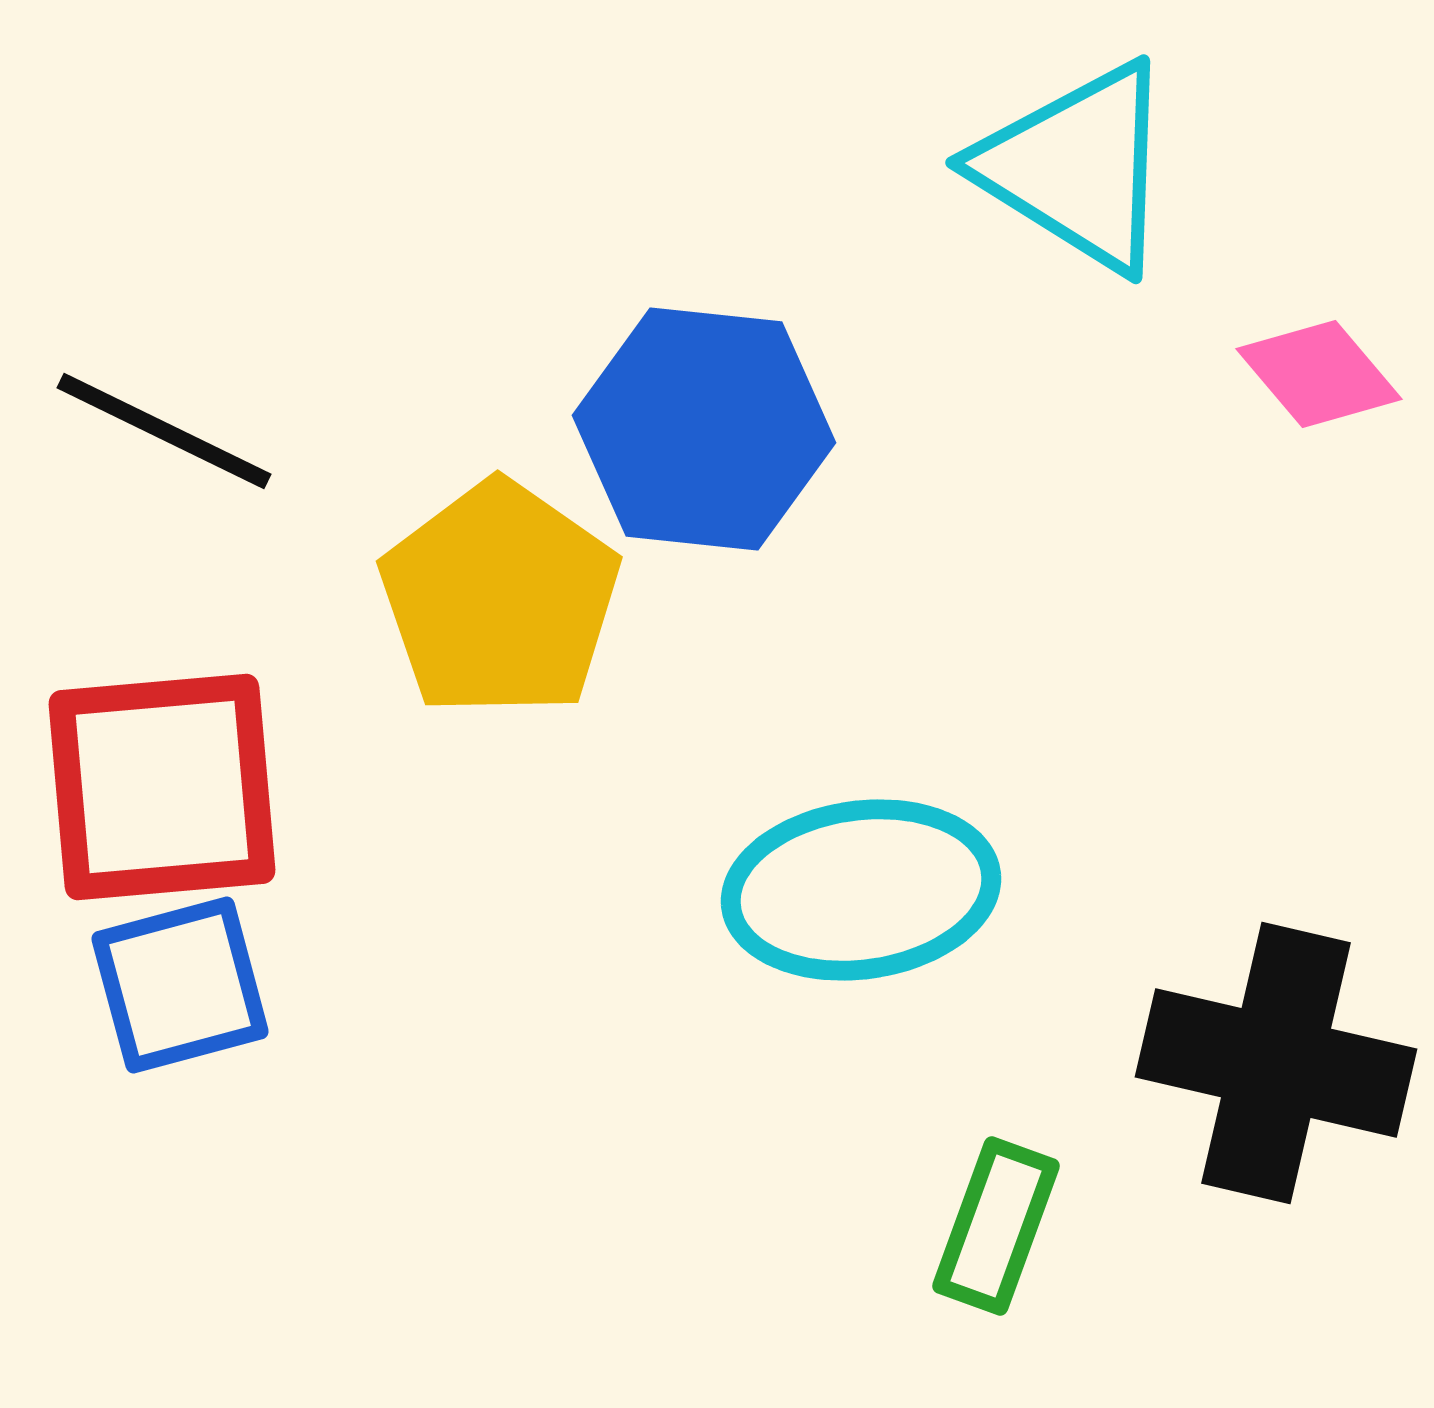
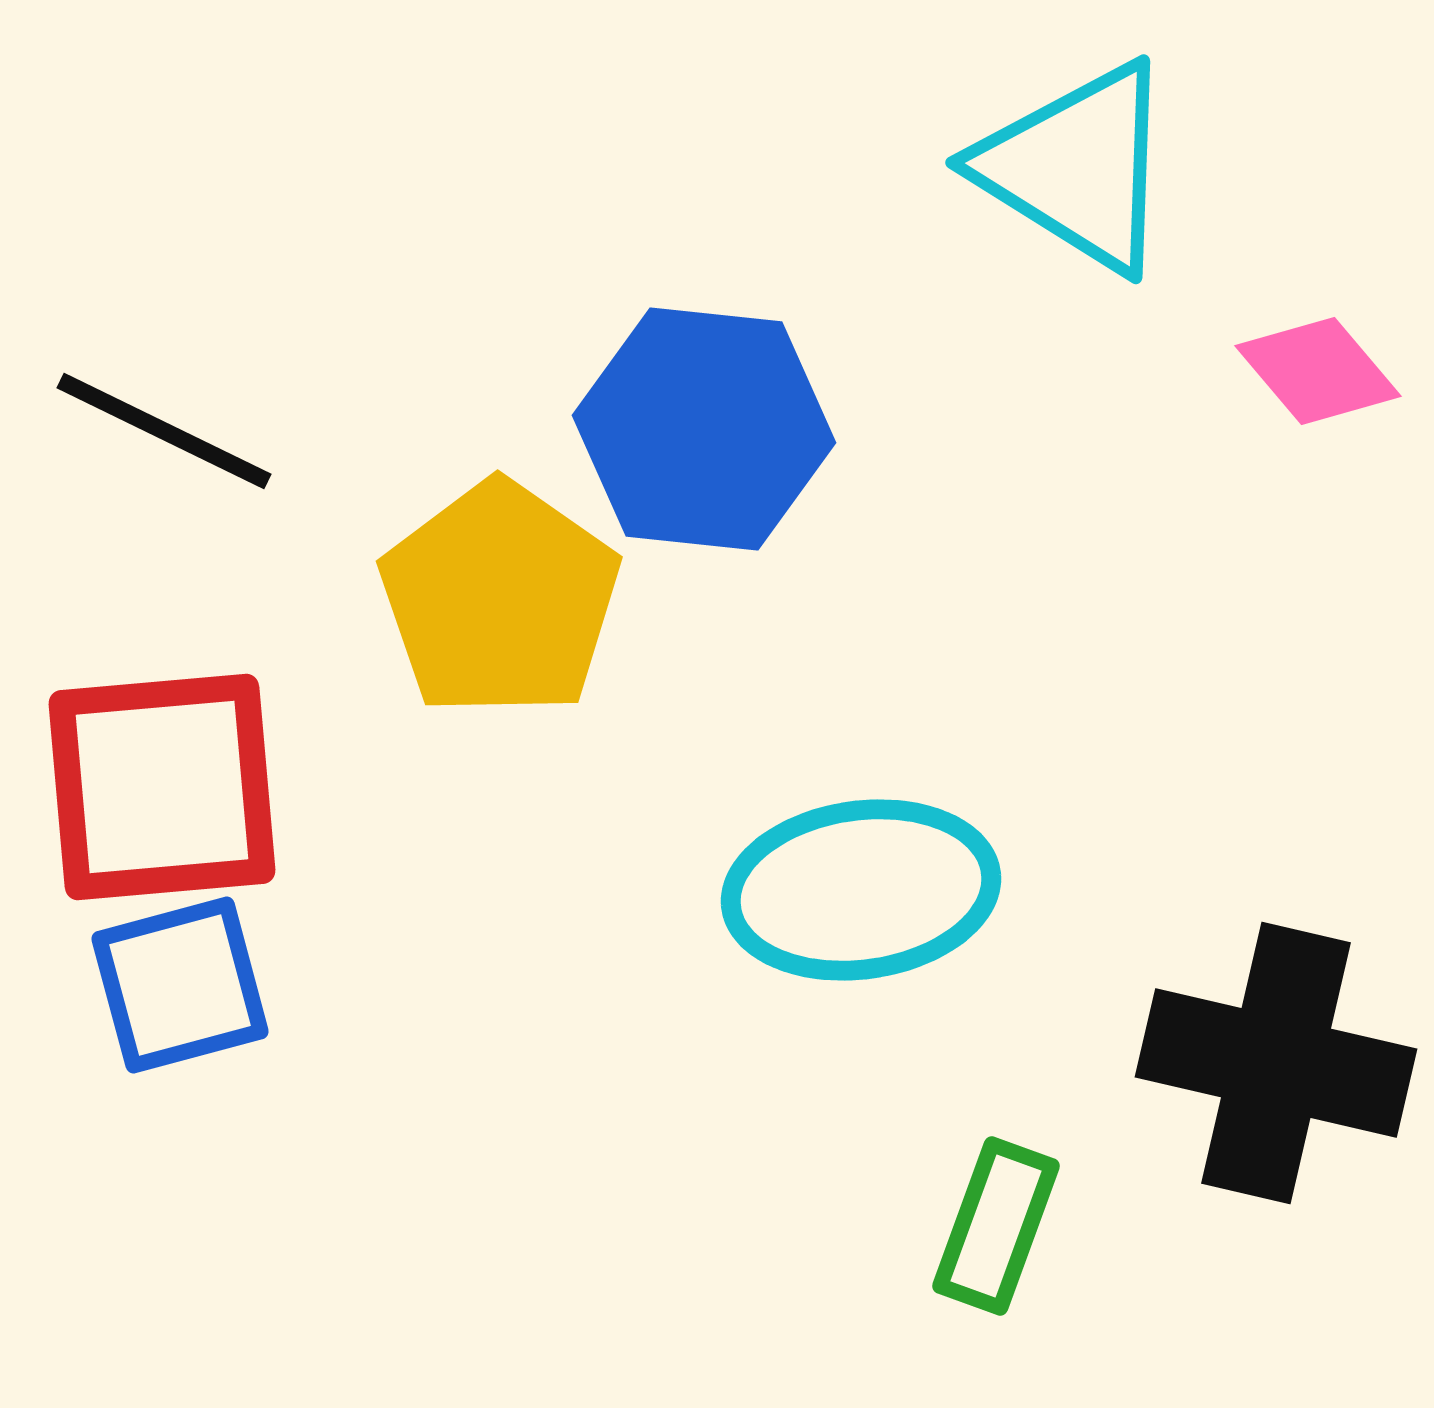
pink diamond: moved 1 px left, 3 px up
